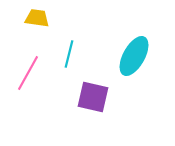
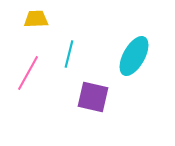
yellow trapezoid: moved 1 px left, 1 px down; rotated 10 degrees counterclockwise
